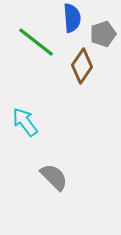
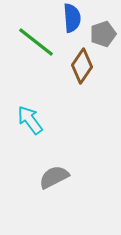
cyan arrow: moved 5 px right, 2 px up
gray semicircle: rotated 72 degrees counterclockwise
